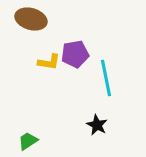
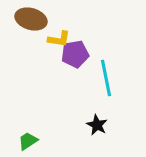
yellow L-shape: moved 10 px right, 23 px up
